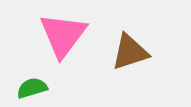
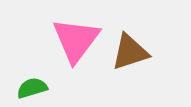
pink triangle: moved 13 px right, 5 px down
